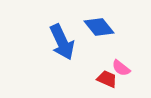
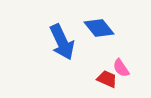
blue diamond: moved 1 px down
pink semicircle: rotated 18 degrees clockwise
